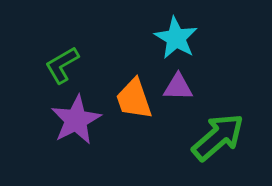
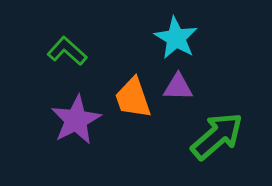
green L-shape: moved 5 px right, 14 px up; rotated 72 degrees clockwise
orange trapezoid: moved 1 px left, 1 px up
green arrow: moved 1 px left, 1 px up
